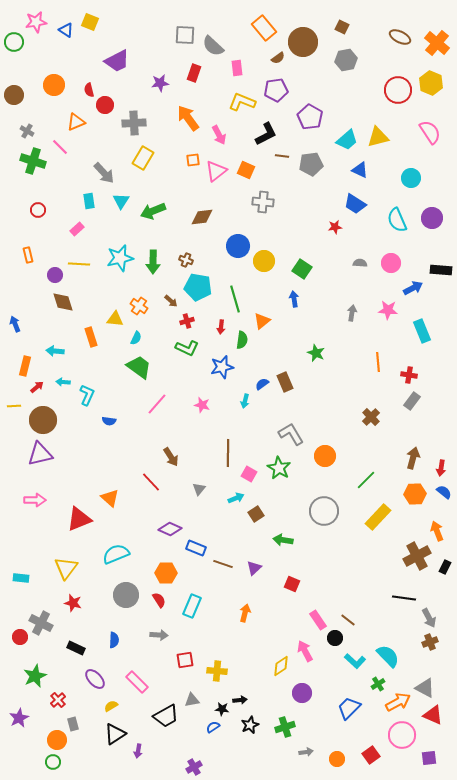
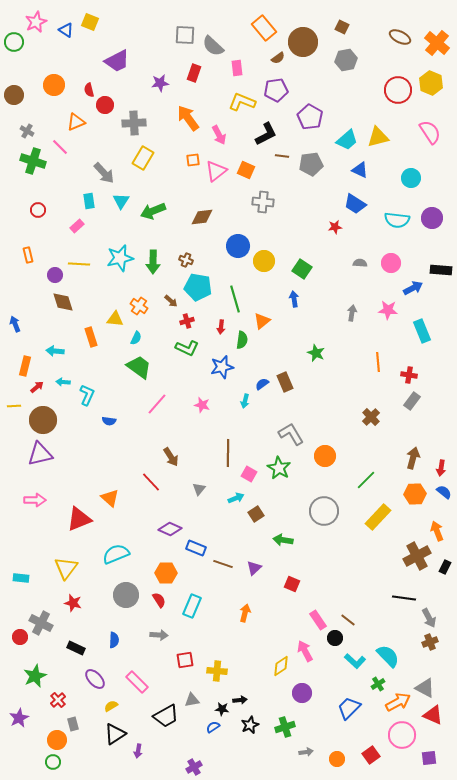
pink star at (36, 22): rotated 15 degrees counterclockwise
cyan semicircle at (397, 220): rotated 60 degrees counterclockwise
pink rectangle at (77, 229): moved 3 px up
